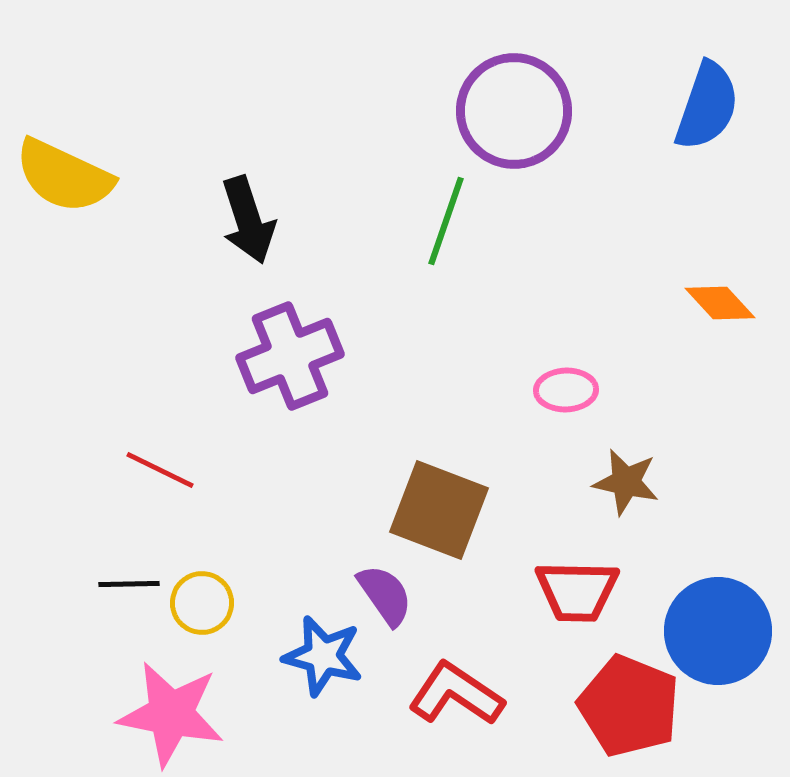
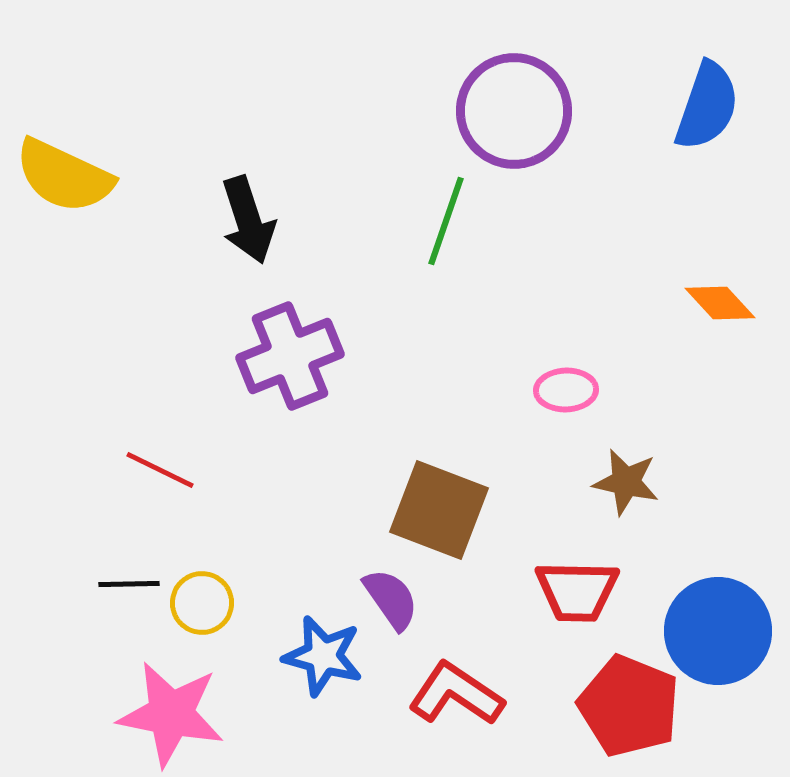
purple semicircle: moved 6 px right, 4 px down
